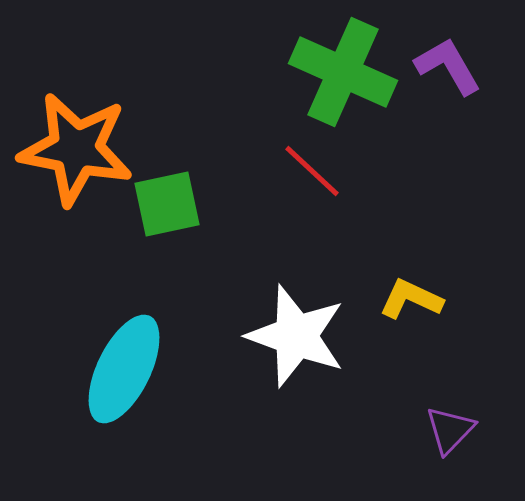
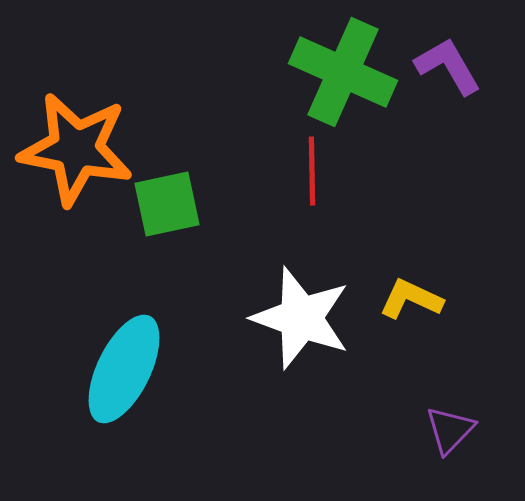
red line: rotated 46 degrees clockwise
white star: moved 5 px right, 18 px up
